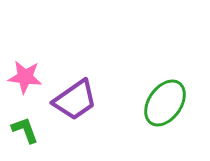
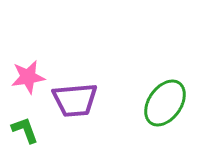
pink star: moved 3 px right; rotated 16 degrees counterclockwise
purple trapezoid: rotated 30 degrees clockwise
